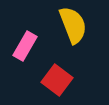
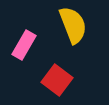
pink rectangle: moved 1 px left, 1 px up
